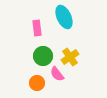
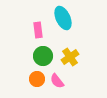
cyan ellipse: moved 1 px left, 1 px down
pink rectangle: moved 1 px right, 2 px down
pink semicircle: moved 7 px down
orange circle: moved 4 px up
